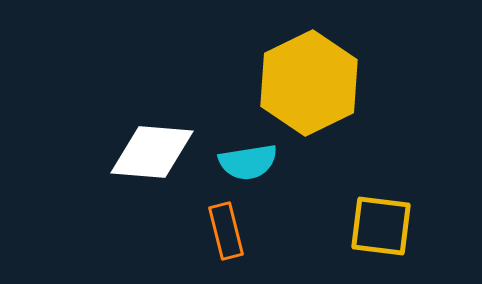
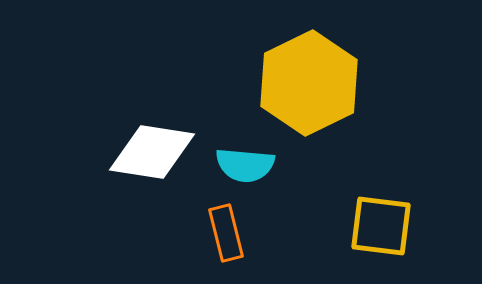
white diamond: rotated 4 degrees clockwise
cyan semicircle: moved 3 px left, 3 px down; rotated 14 degrees clockwise
orange rectangle: moved 2 px down
